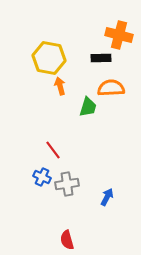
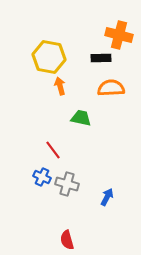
yellow hexagon: moved 1 px up
green trapezoid: moved 7 px left, 11 px down; rotated 95 degrees counterclockwise
gray cross: rotated 25 degrees clockwise
